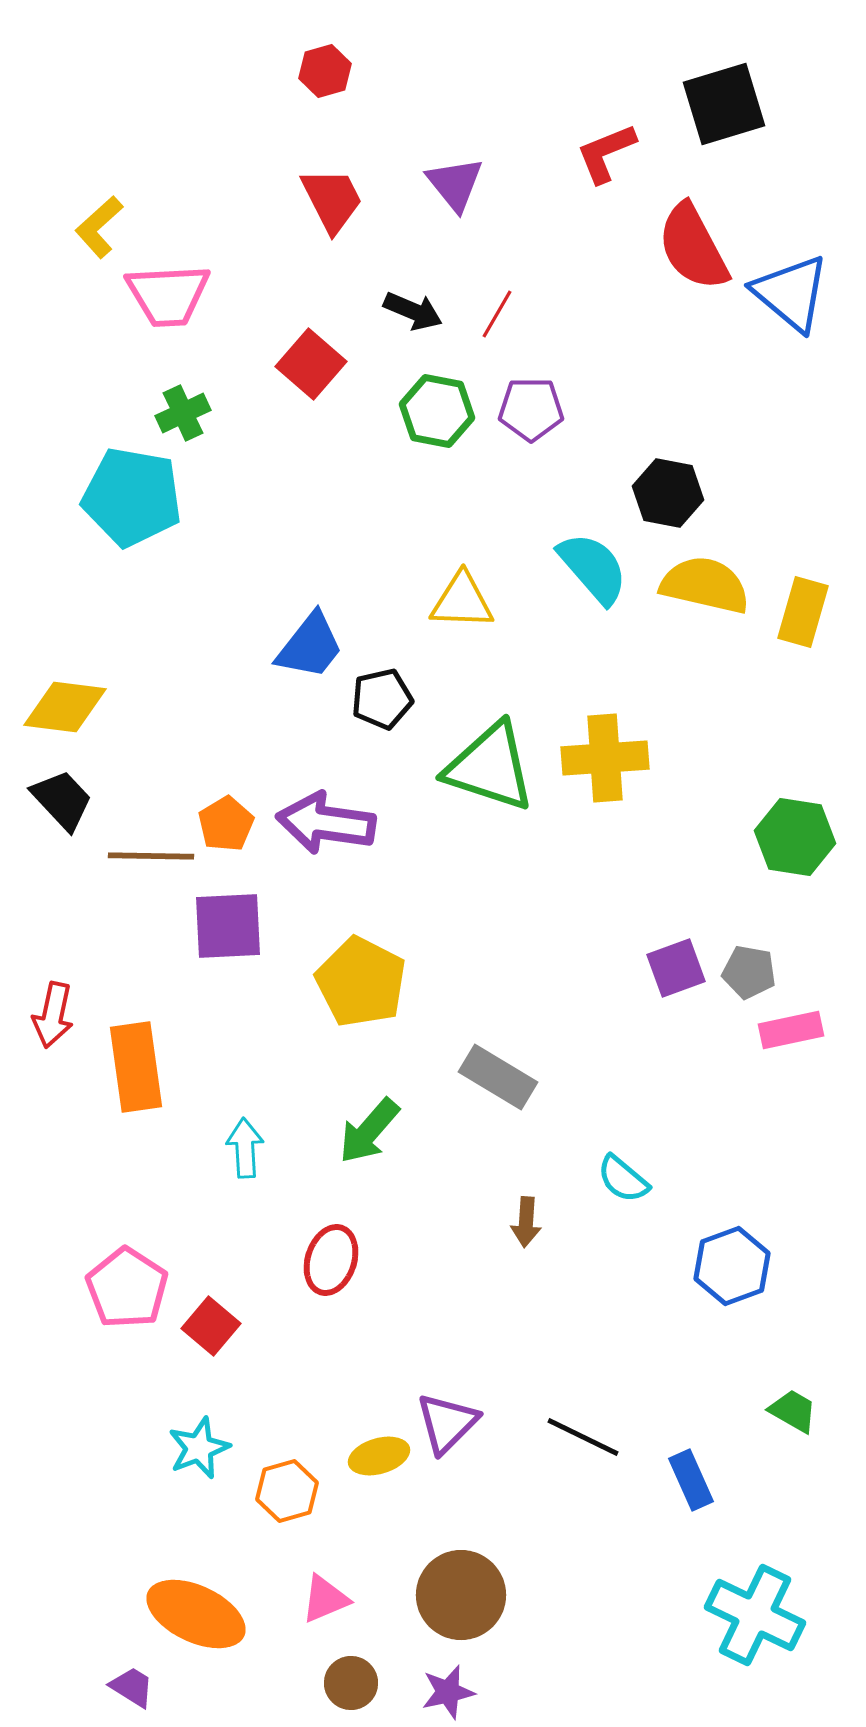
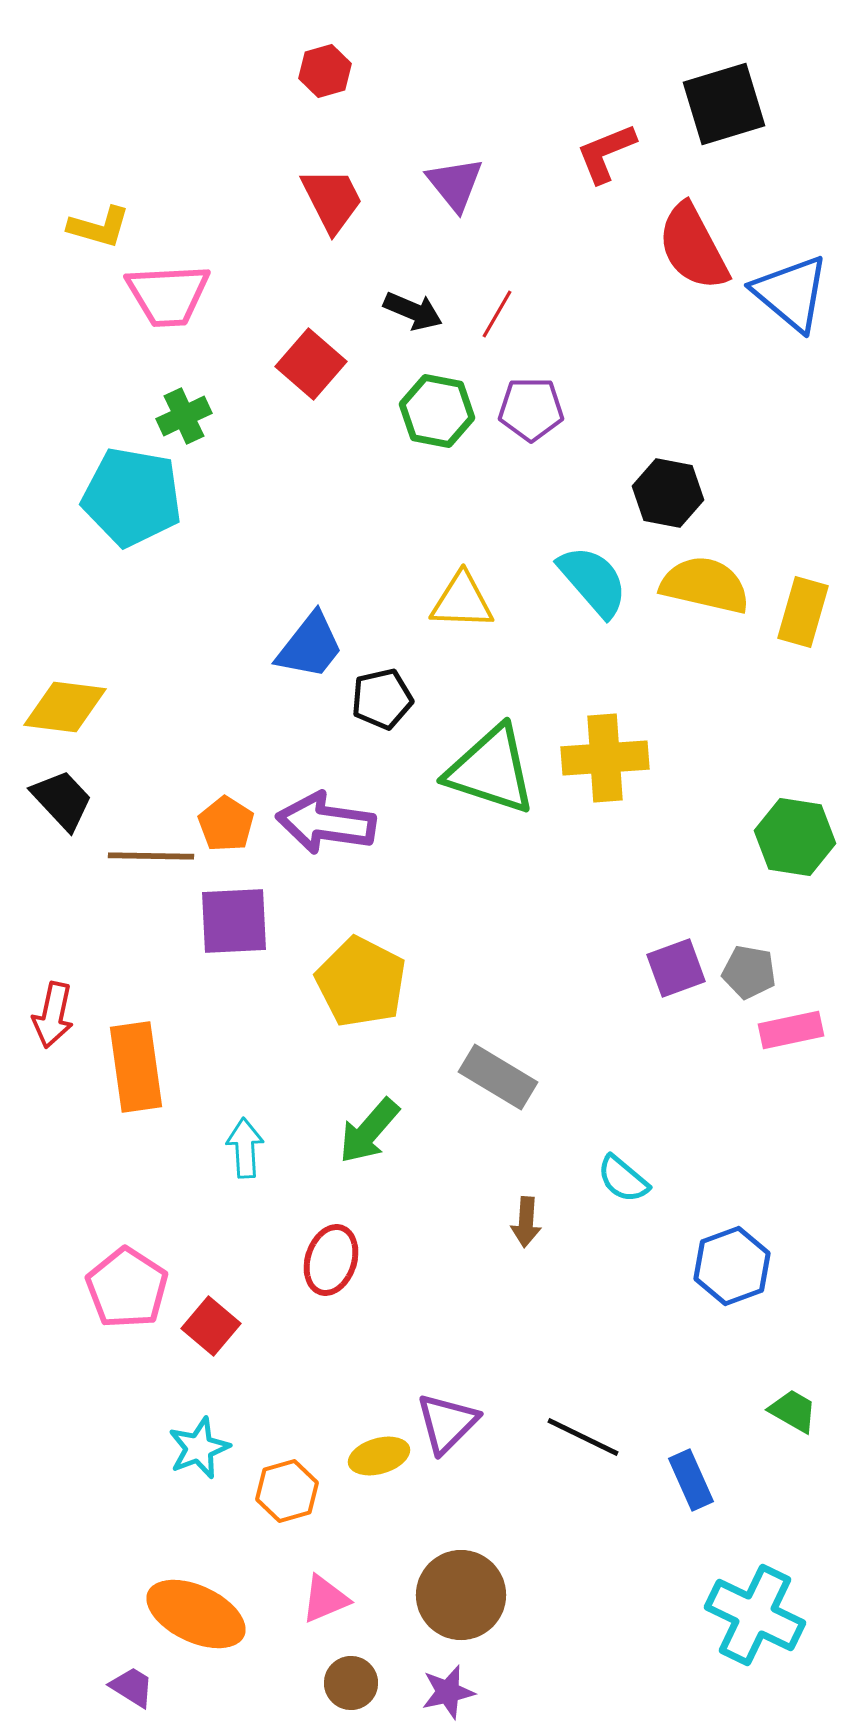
yellow L-shape at (99, 227): rotated 122 degrees counterclockwise
green cross at (183, 413): moved 1 px right, 3 px down
cyan semicircle at (593, 568): moved 13 px down
green triangle at (490, 767): moved 1 px right, 3 px down
orange pentagon at (226, 824): rotated 8 degrees counterclockwise
purple square at (228, 926): moved 6 px right, 5 px up
